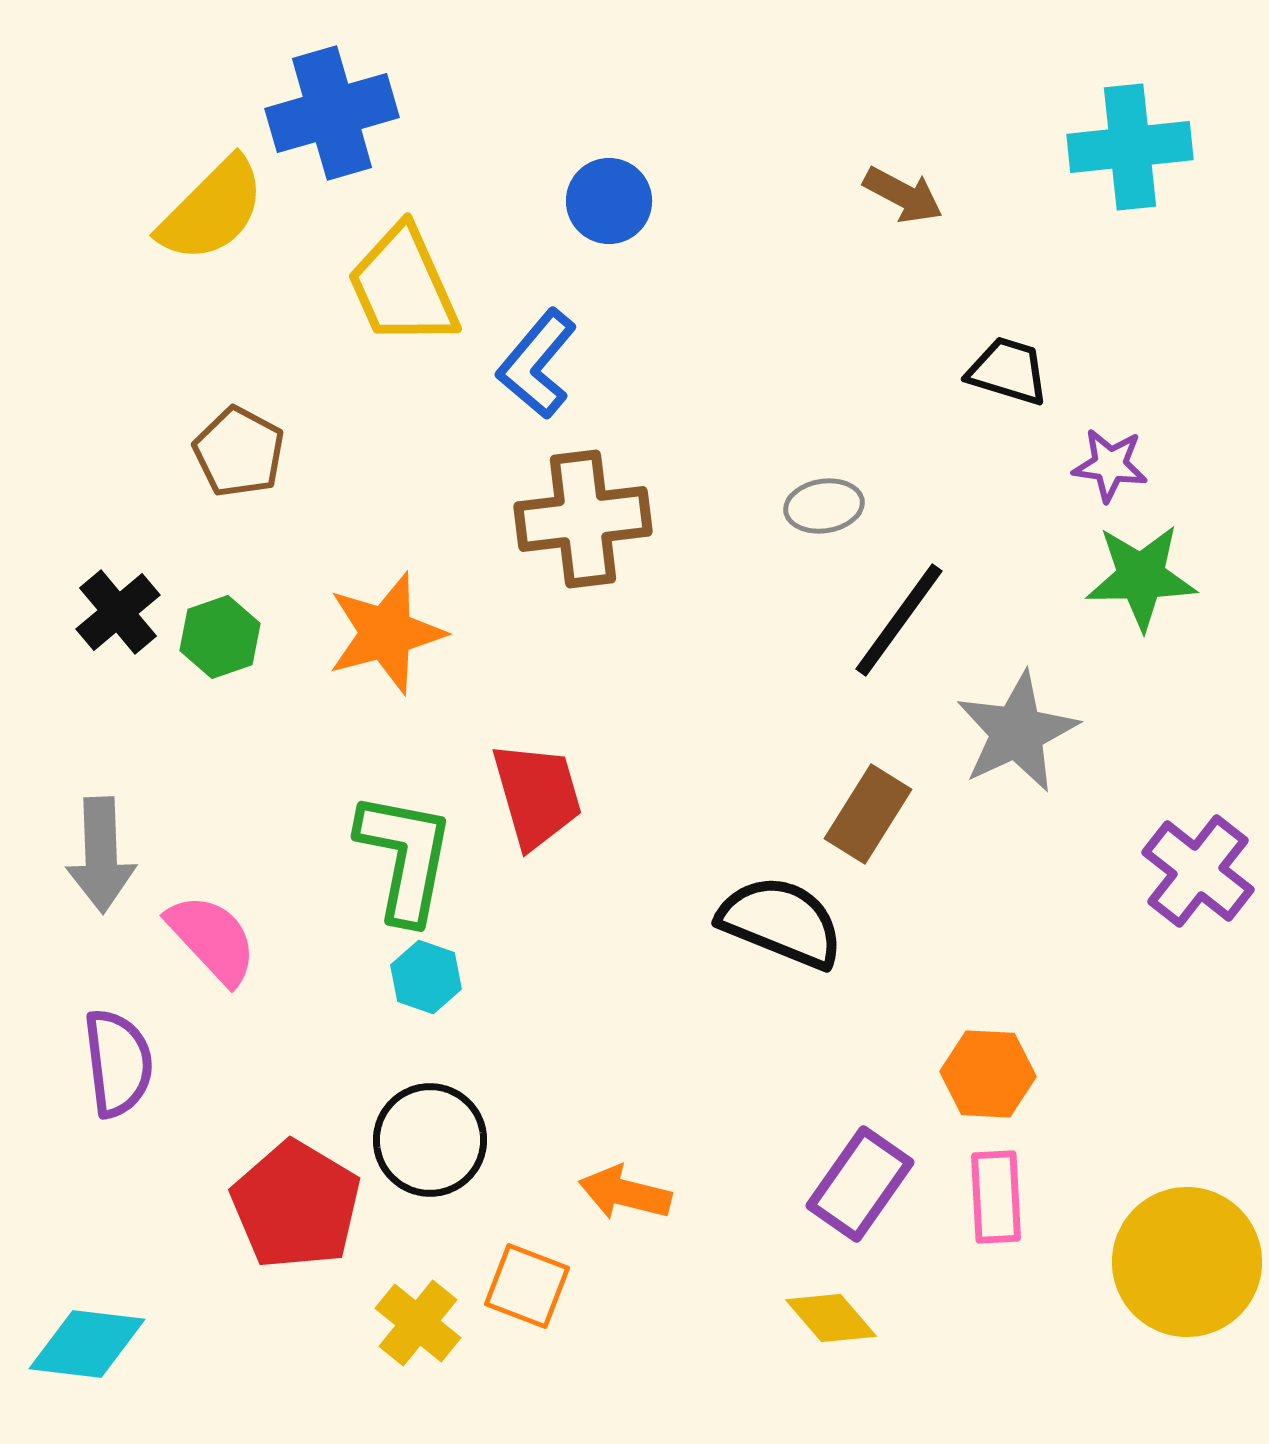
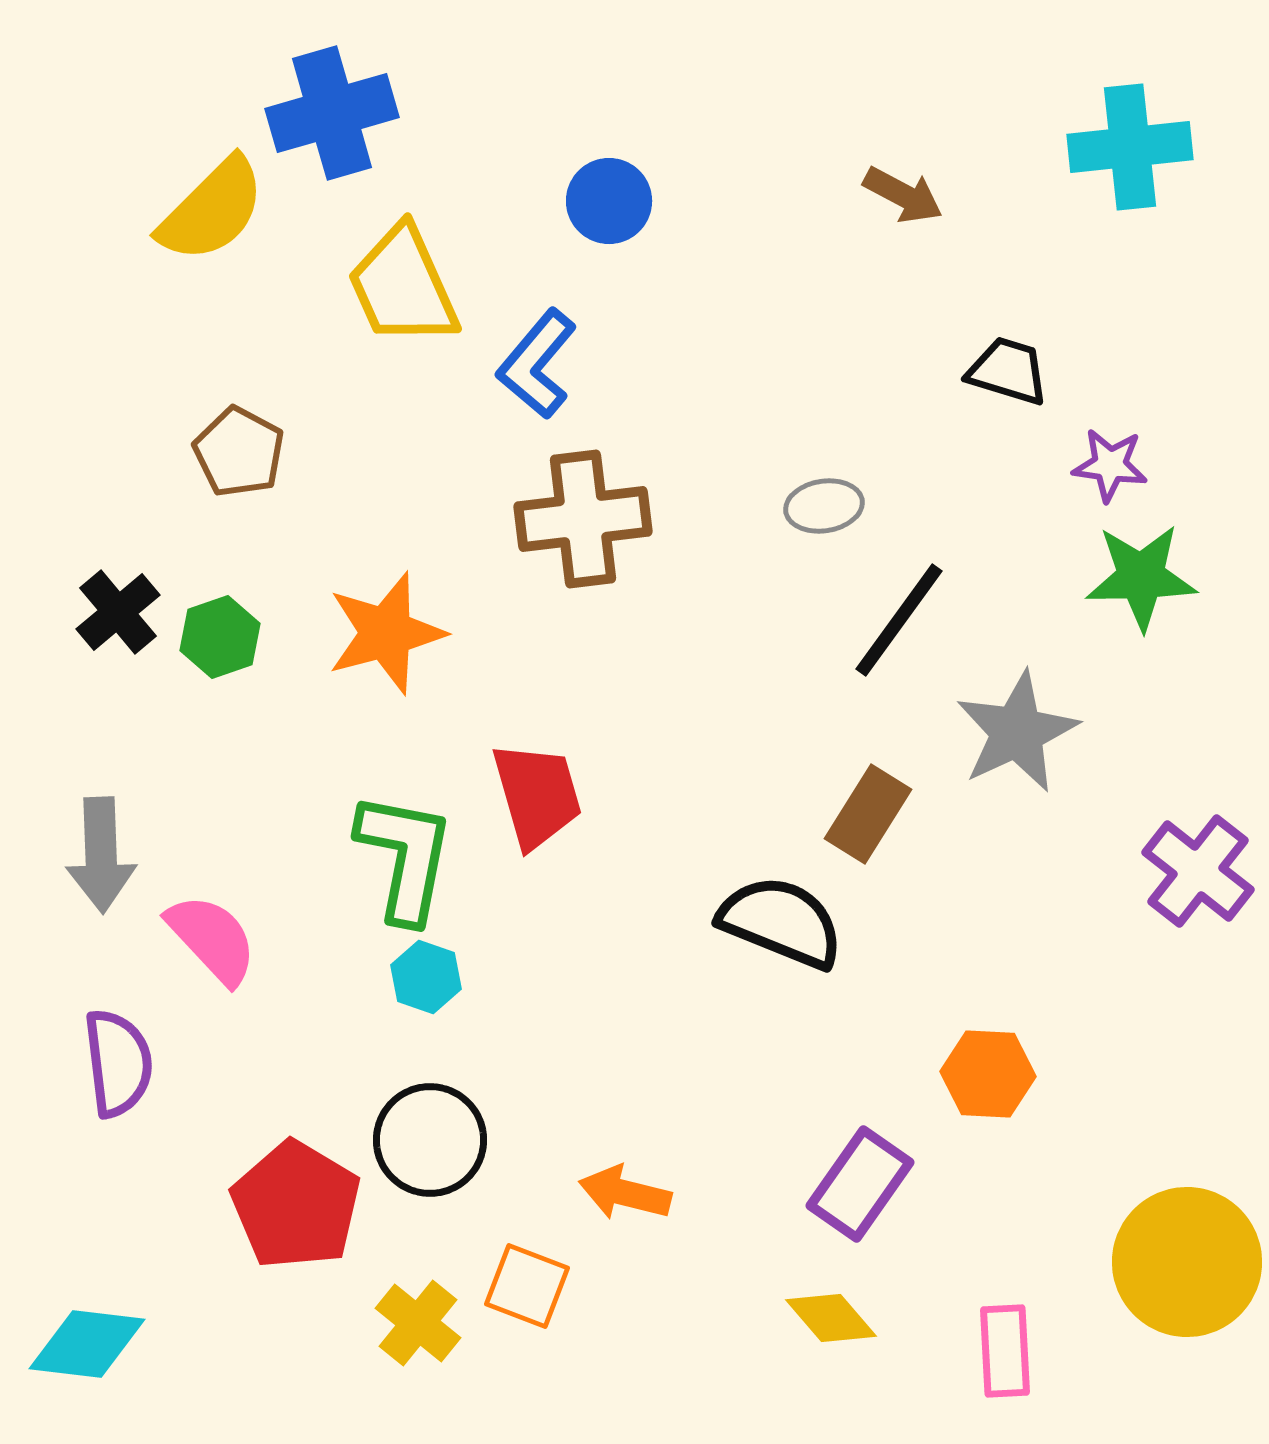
pink rectangle: moved 9 px right, 154 px down
